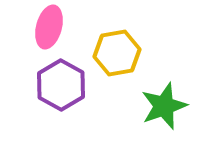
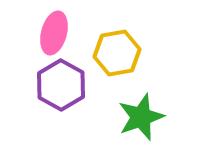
pink ellipse: moved 5 px right, 6 px down
green star: moved 23 px left, 11 px down
